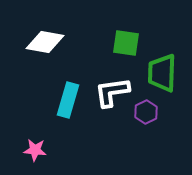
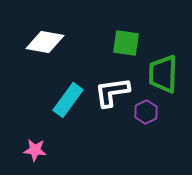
green trapezoid: moved 1 px right, 1 px down
cyan rectangle: rotated 20 degrees clockwise
